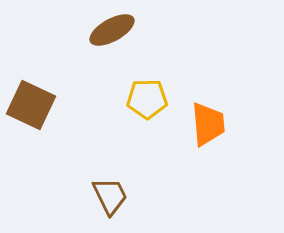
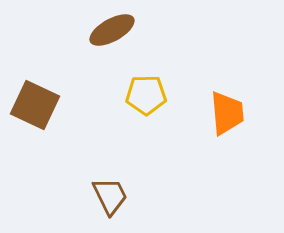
yellow pentagon: moved 1 px left, 4 px up
brown square: moved 4 px right
orange trapezoid: moved 19 px right, 11 px up
